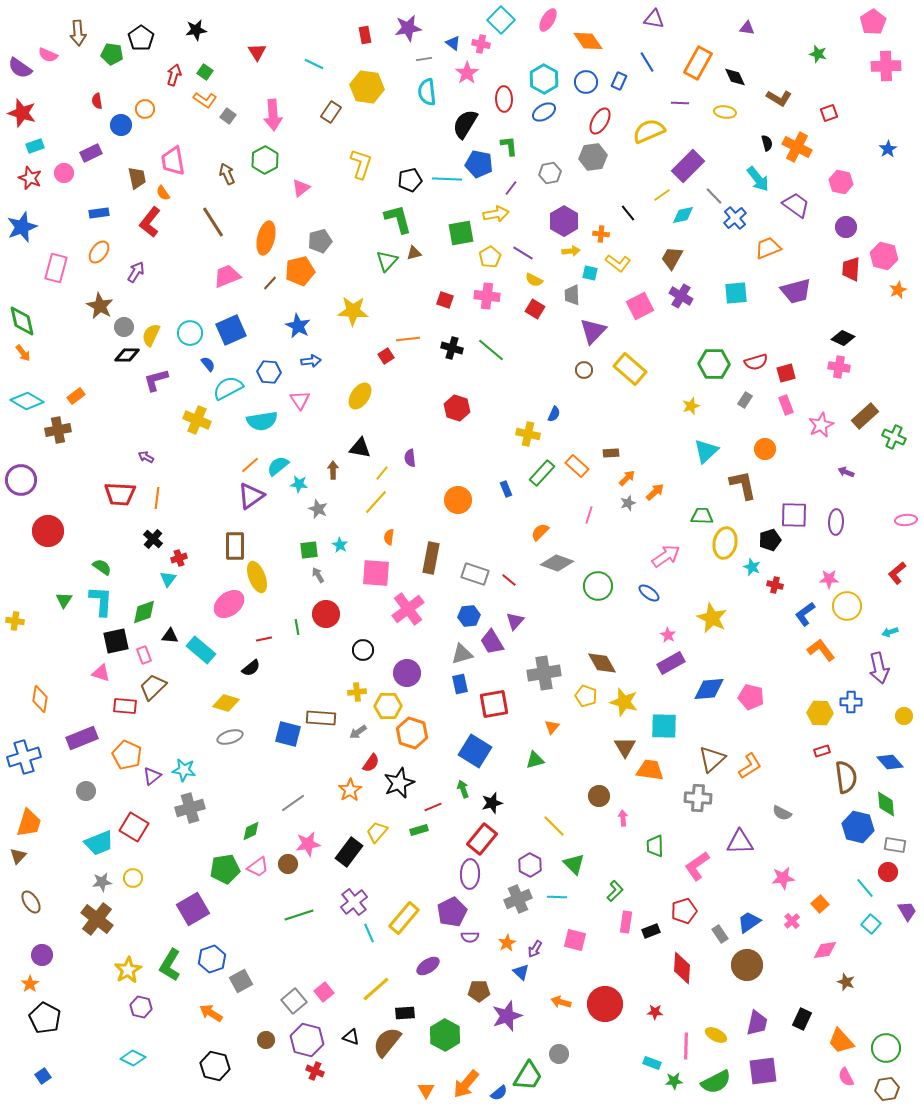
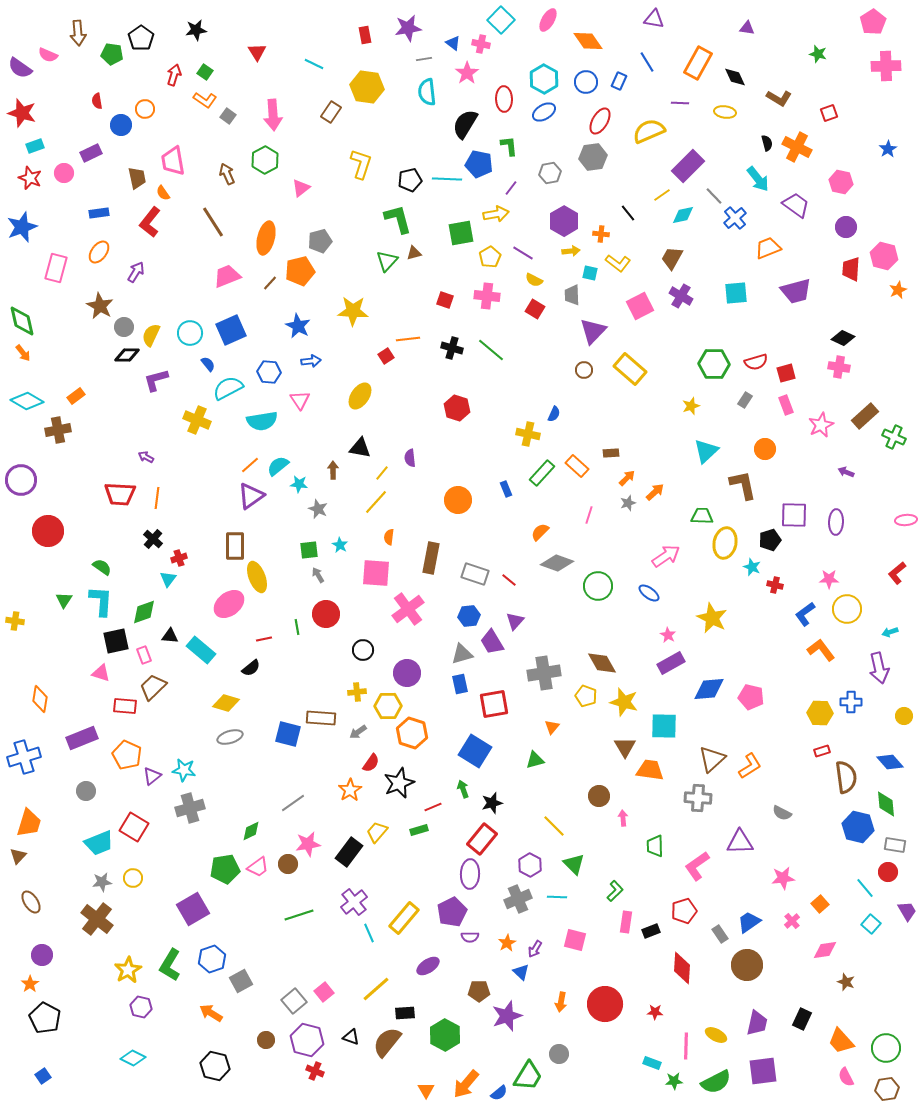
yellow circle at (847, 606): moved 3 px down
orange arrow at (561, 1002): rotated 96 degrees counterclockwise
